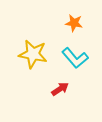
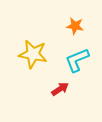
orange star: moved 1 px right, 3 px down
cyan L-shape: moved 2 px right, 2 px down; rotated 108 degrees clockwise
